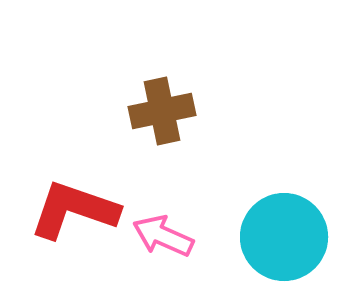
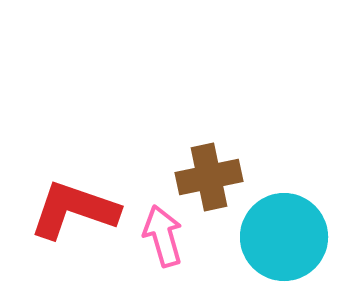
brown cross: moved 47 px right, 66 px down
pink arrow: rotated 50 degrees clockwise
